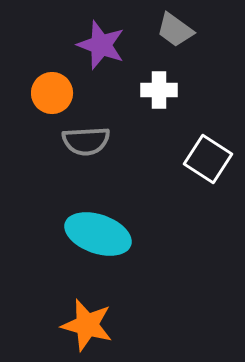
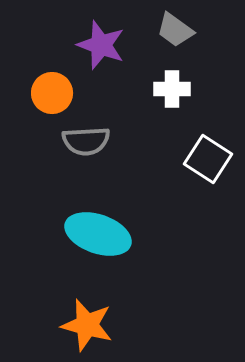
white cross: moved 13 px right, 1 px up
